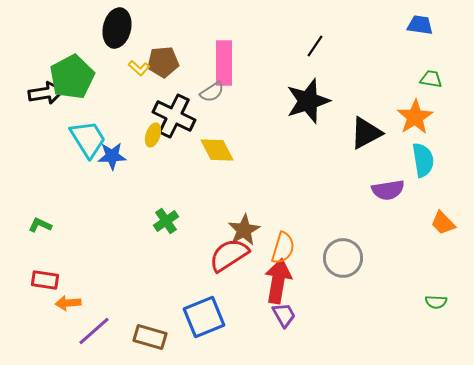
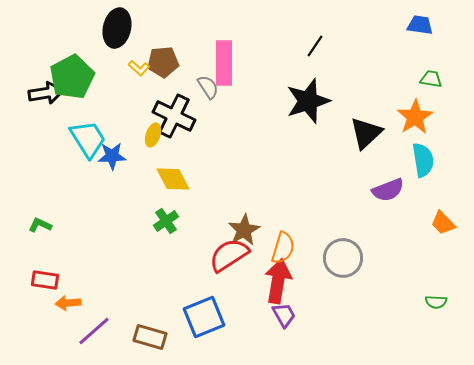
gray semicircle: moved 4 px left, 5 px up; rotated 90 degrees counterclockwise
black triangle: rotated 15 degrees counterclockwise
yellow diamond: moved 44 px left, 29 px down
purple semicircle: rotated 12 degrees counterclockwise
